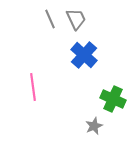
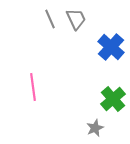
blue cross: moved 27 px right, 8 px up
green cross: rotated 25 degrees clockwise
gray star: moved 1 px right, 2 px down
